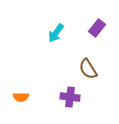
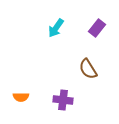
cyan arrow: moved 5 px up
purple cross: moved 7 px left, 3 px down
